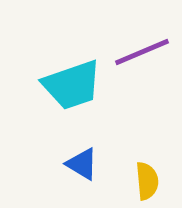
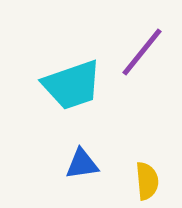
purple line: rotated 28 degrees counterclockwise
blue triangle: rotated 39 degrees counterclockwise
